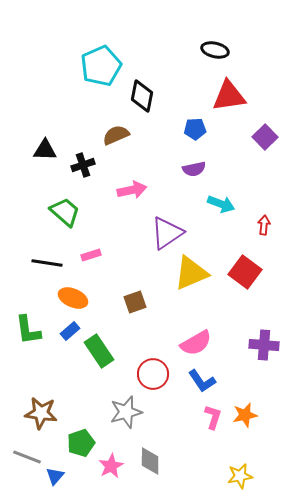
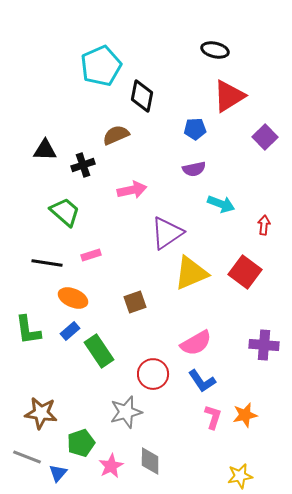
red triangle: rotated 24 degrees counterclockwise
blue triangle: moved 3 px right, 3 px up
